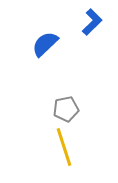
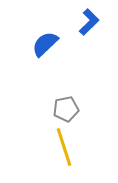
blue L-shape: moved 3 px left
